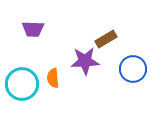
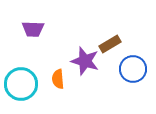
brown rectangle: moved 4 px right, 5 px down
purple star: rotated 20 degrees clockwise
orange semicircle: moved 5 px right, 1 px down
cyan circle: moved 1 px left
